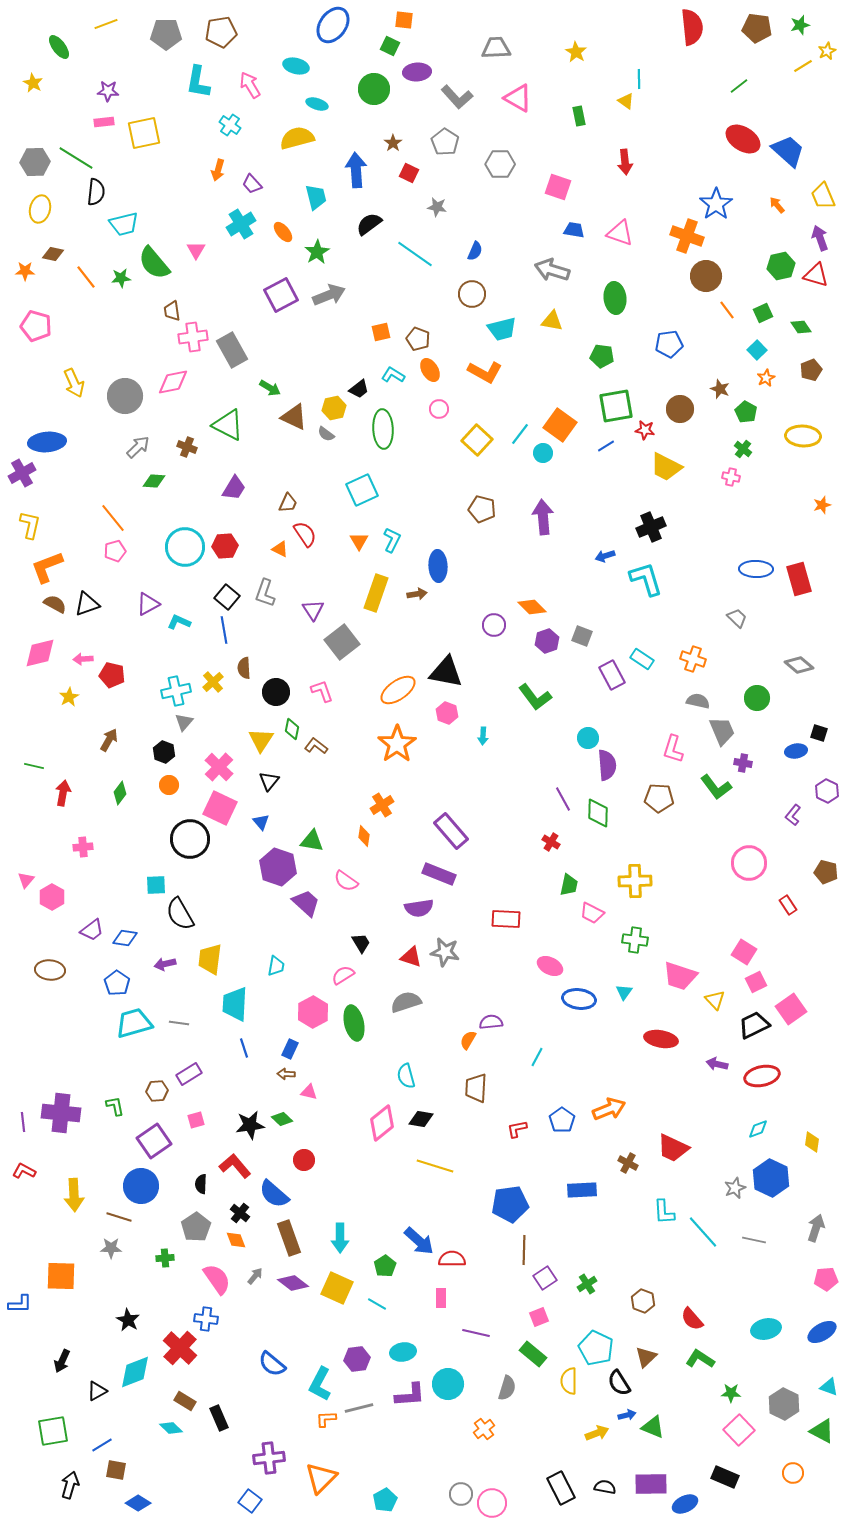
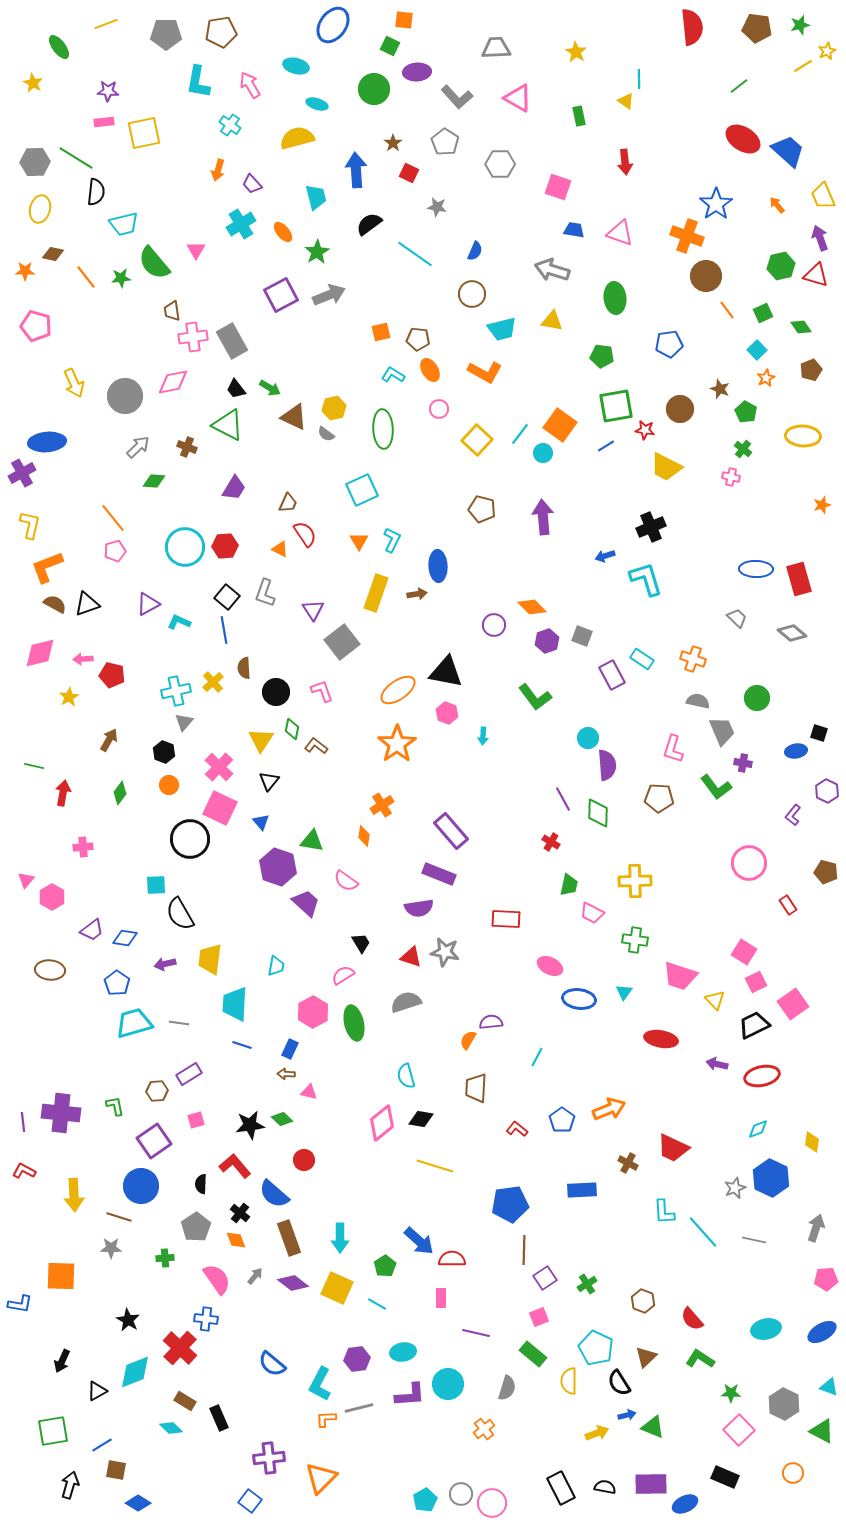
brown pentagon at (418, 339): rotated 15 degrees counterclockwise
gray rectangle at (232, 350): moved 9 px up
black trapezoid at (359, 389): moved 123 px left; rotated 90 degrees clockwise
gray diamond at (799, 665): moved 7 px left, 32 px up
pink square at (791, 1009): moved 2 px right, 5 px up
blue line at (244, 1048): moved 2 px left, 3 px up; rotated 54 degrees counterclockwise
red L-shape at (517, 1129): rotated 50 degrees clockwise
blue L-shape at (20, 1304): rotated 10 degrees clockwise
cyan pentagon at (385, 1500): moved 40 px right
